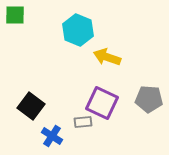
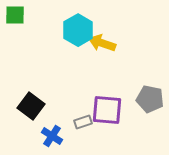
cyan hexagon: rotated 8 degrees clockwise
yellow arrow: moved 5 px left, 14 px up
gray pentagon: moved 1 px right; rotated 8 degrees clockwise
purple square: moved 5 px right, 7 px down; rotated 20 degrees counterclockwise
gray rectangle: rotated 12 degrees counterclockwise
